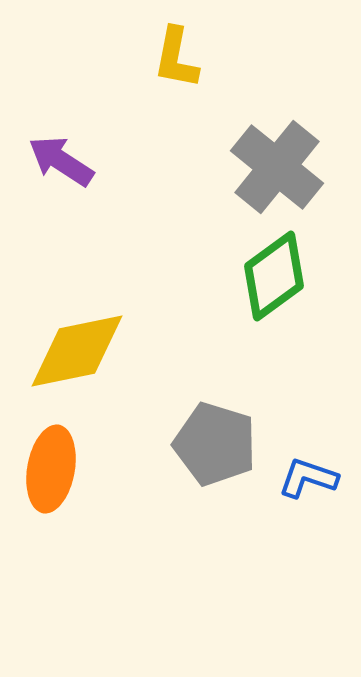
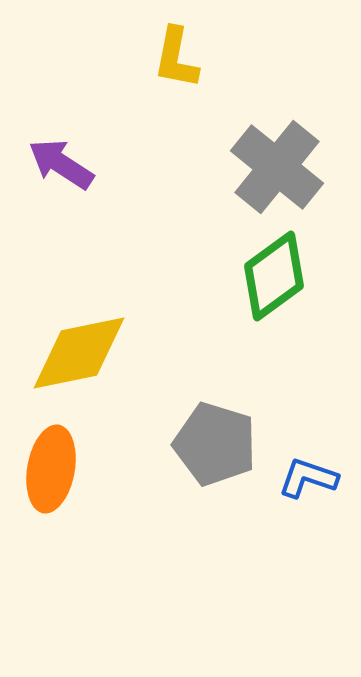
purple arrow: moved 3 px down
yellow diamond: moved 2 px right, 2 px down
